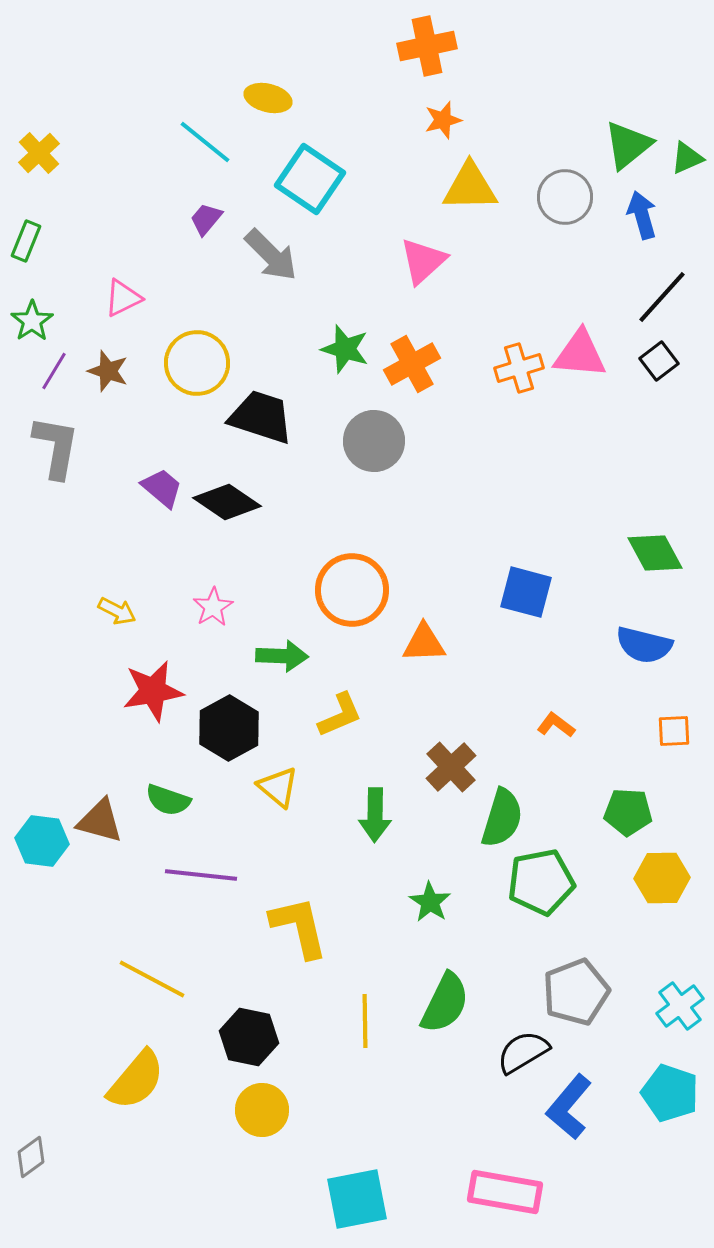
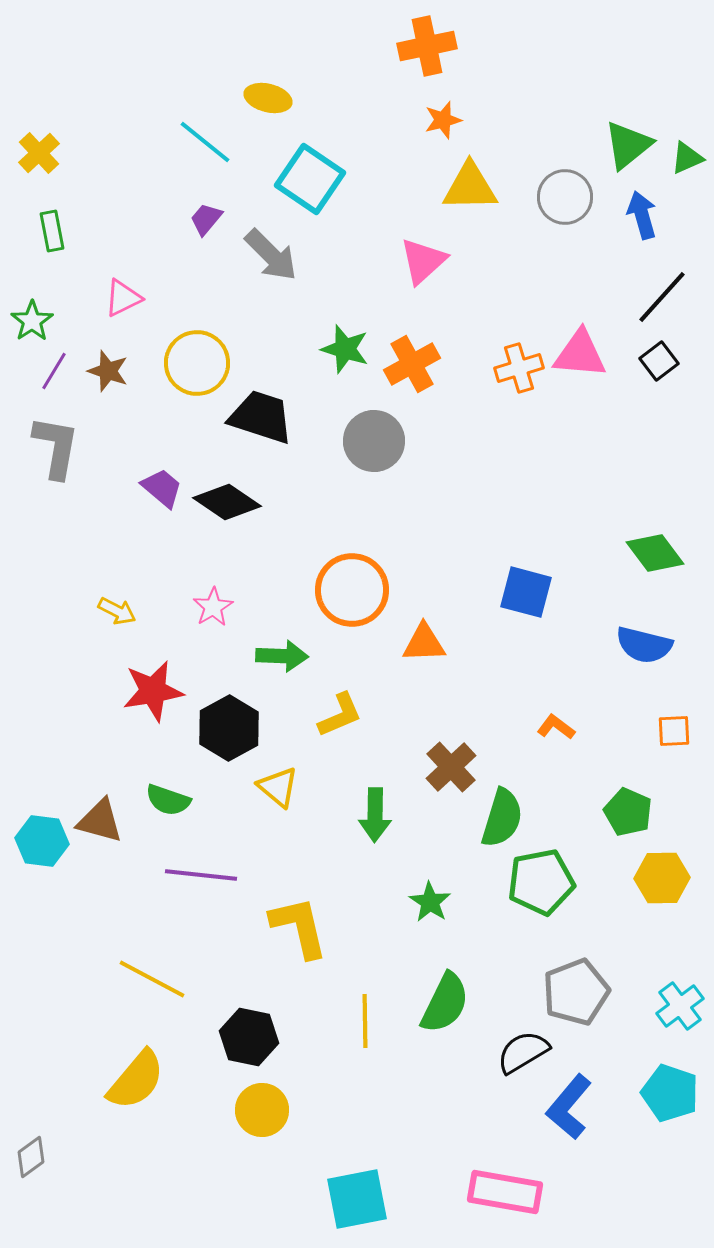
green rectangle at (26, 241): moved 26 px right, 10 px up; rotated 33 degrees counterclockwise
green diamond at (655, 553): rotated 8 degrees counterclockwise
orange L-shape at (556, 725): moved 2 px down
green pentagon at (628, 812): rotated 21 degrees clockwise
